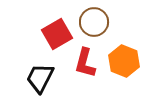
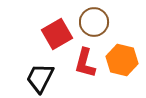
orange hexagon: moved 2 px left, 1 px up; rotated 8 degrees counterclockwise
